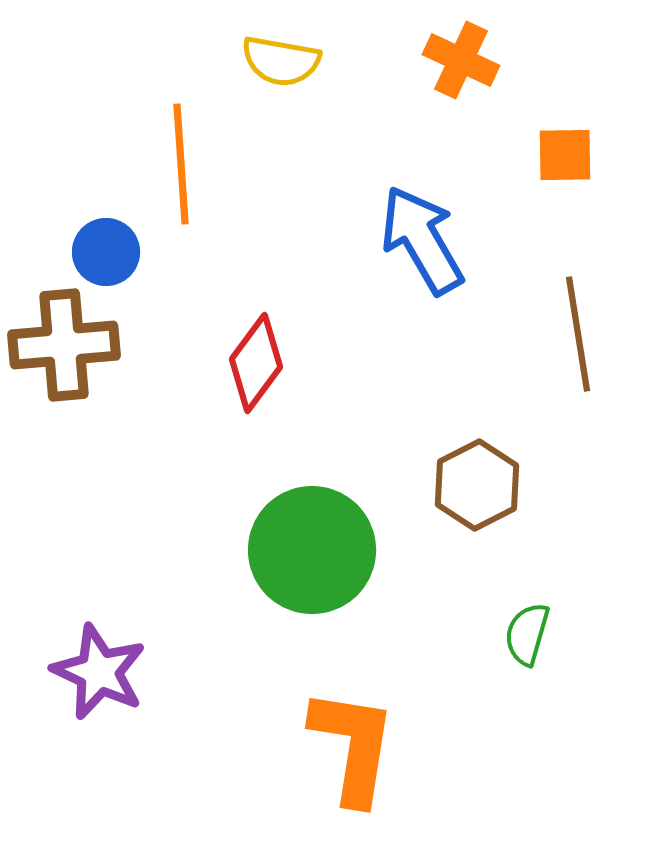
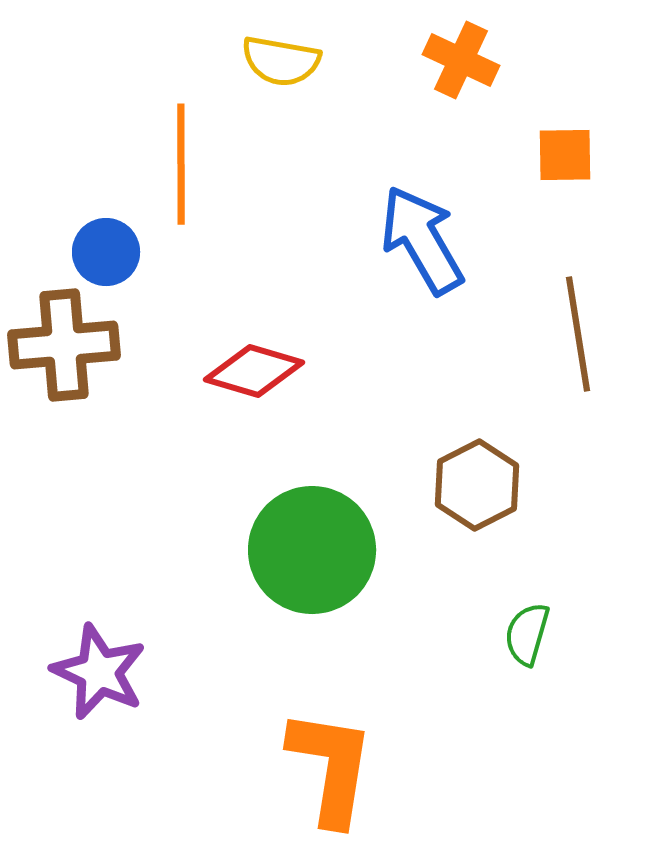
orange line: rotated 4 degrees clockwise
red diamond: moved 2 px left, 8 px down; rotated 70 degrees clockwise
orange L-shape: moved 22 px left, 21 px down
